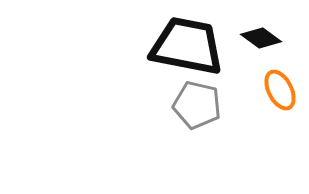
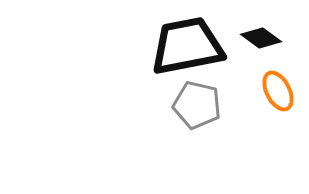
black trapezoid: rotated 22 degrees counterclockwise
orange ellipse: moved 2 px left, 1 px down
